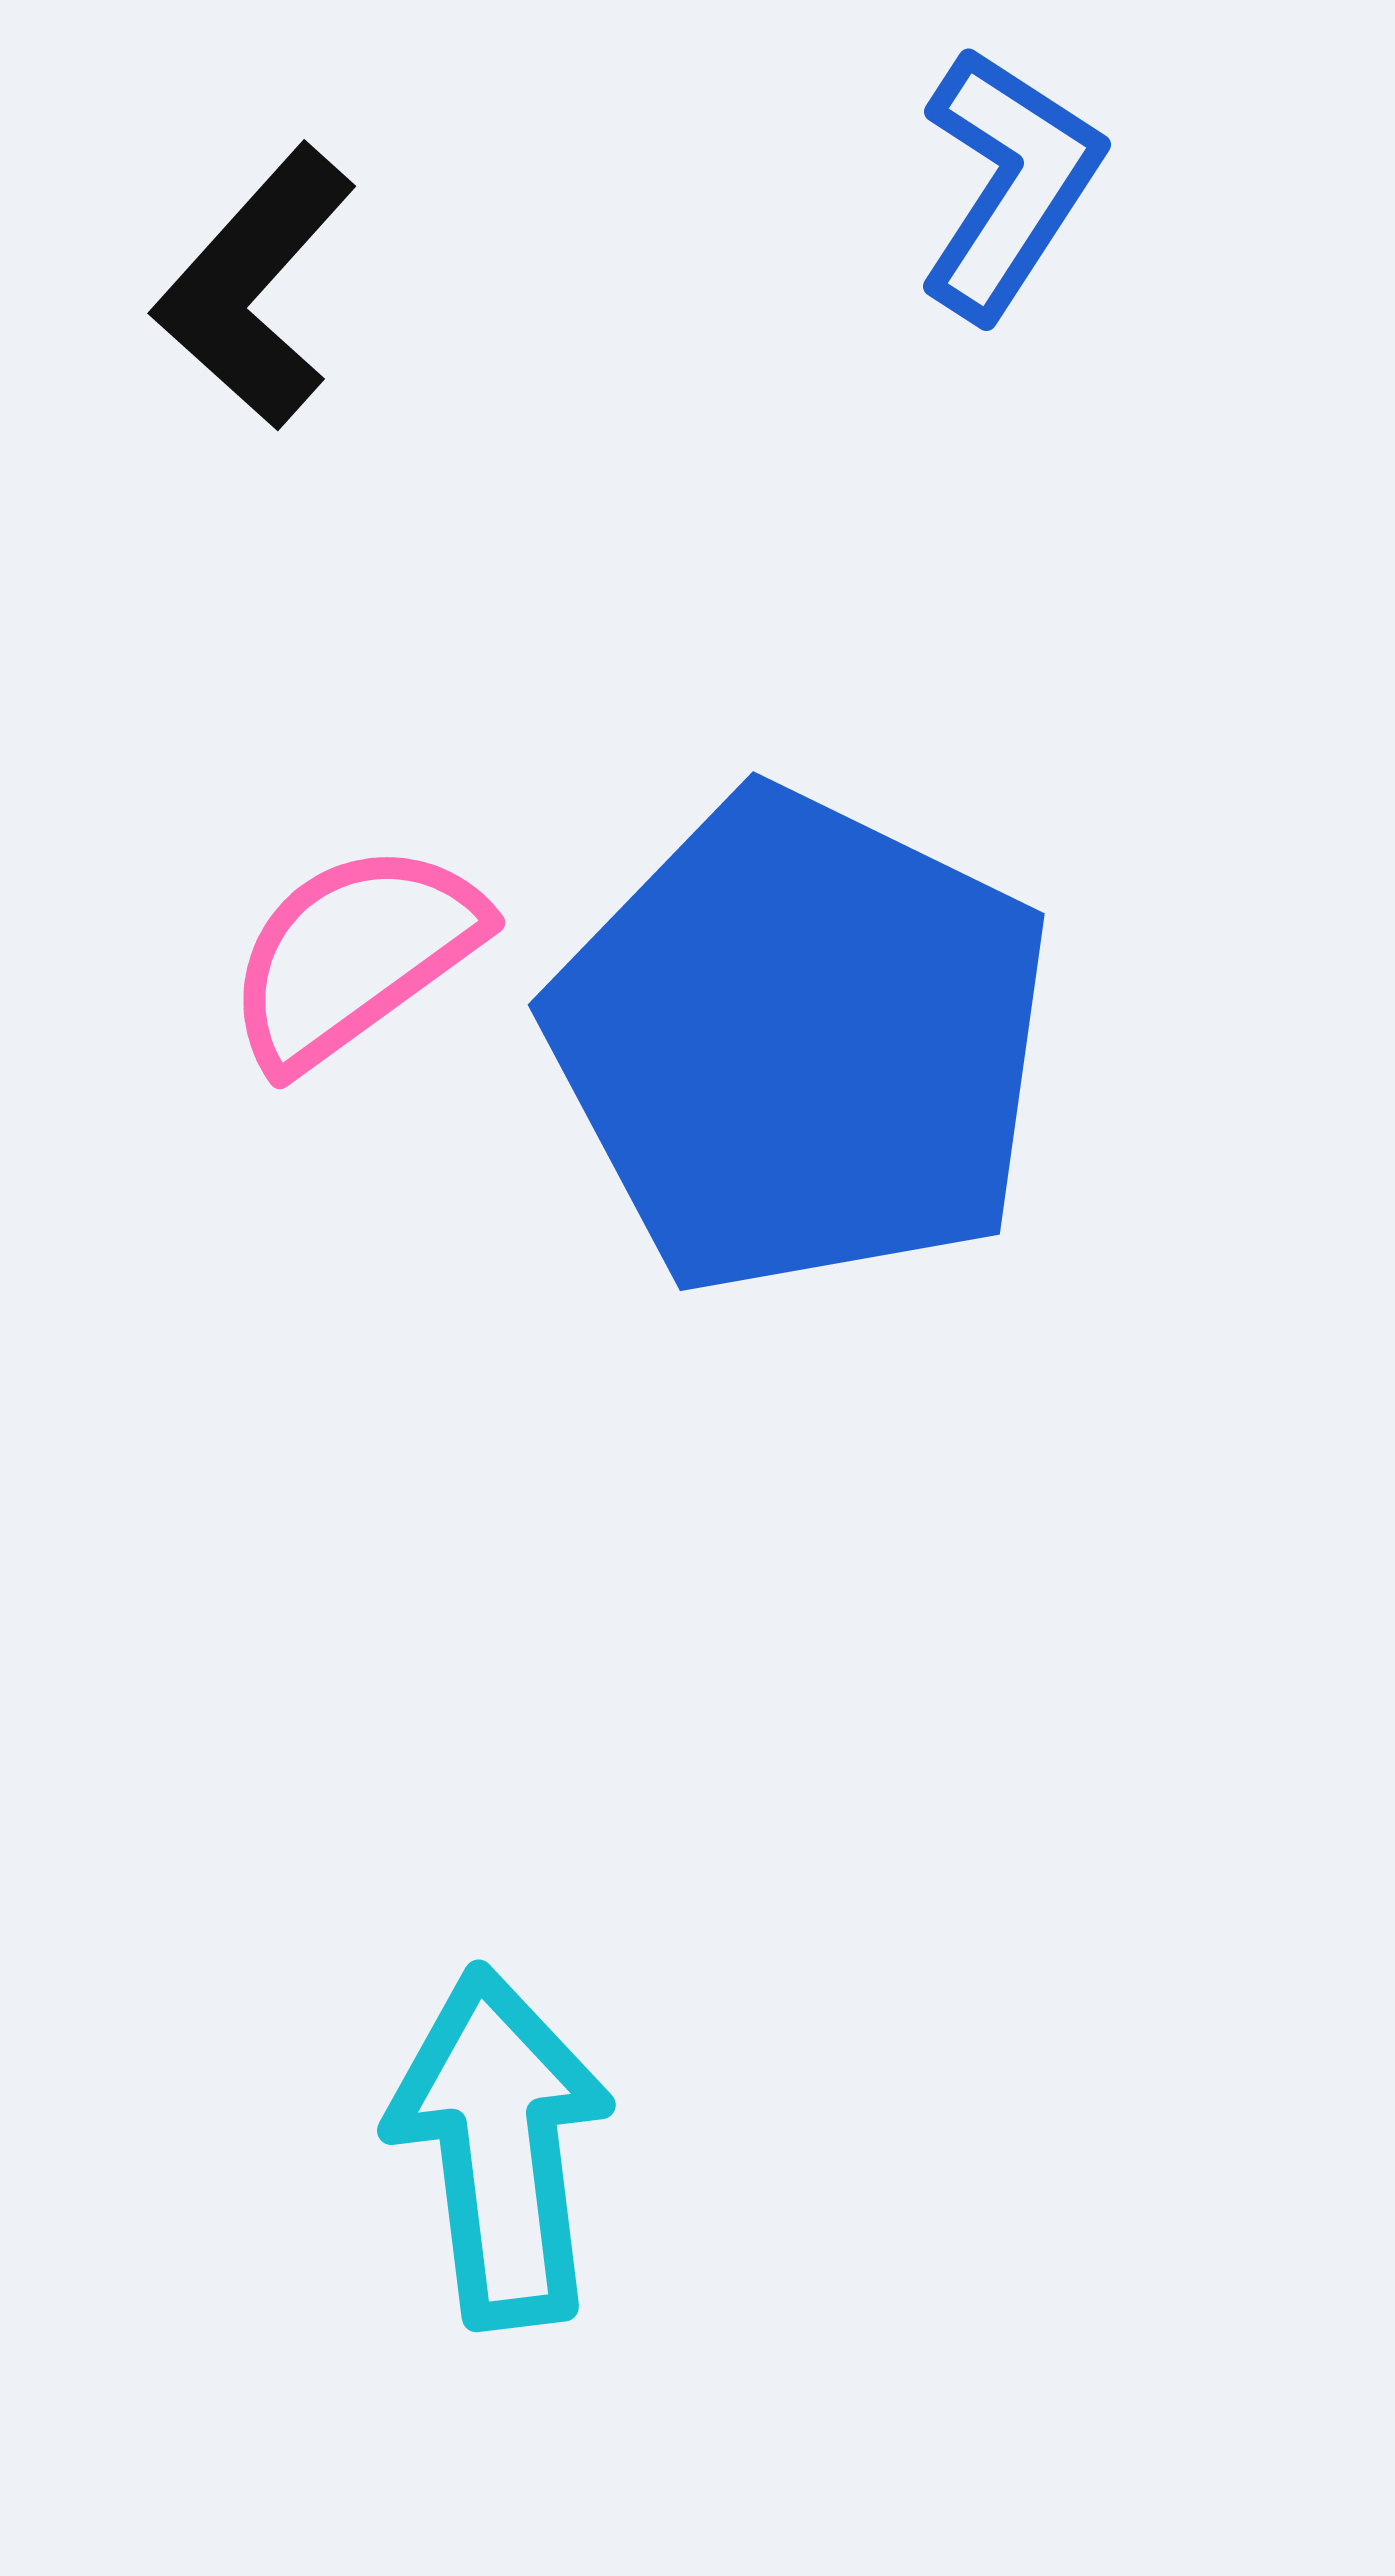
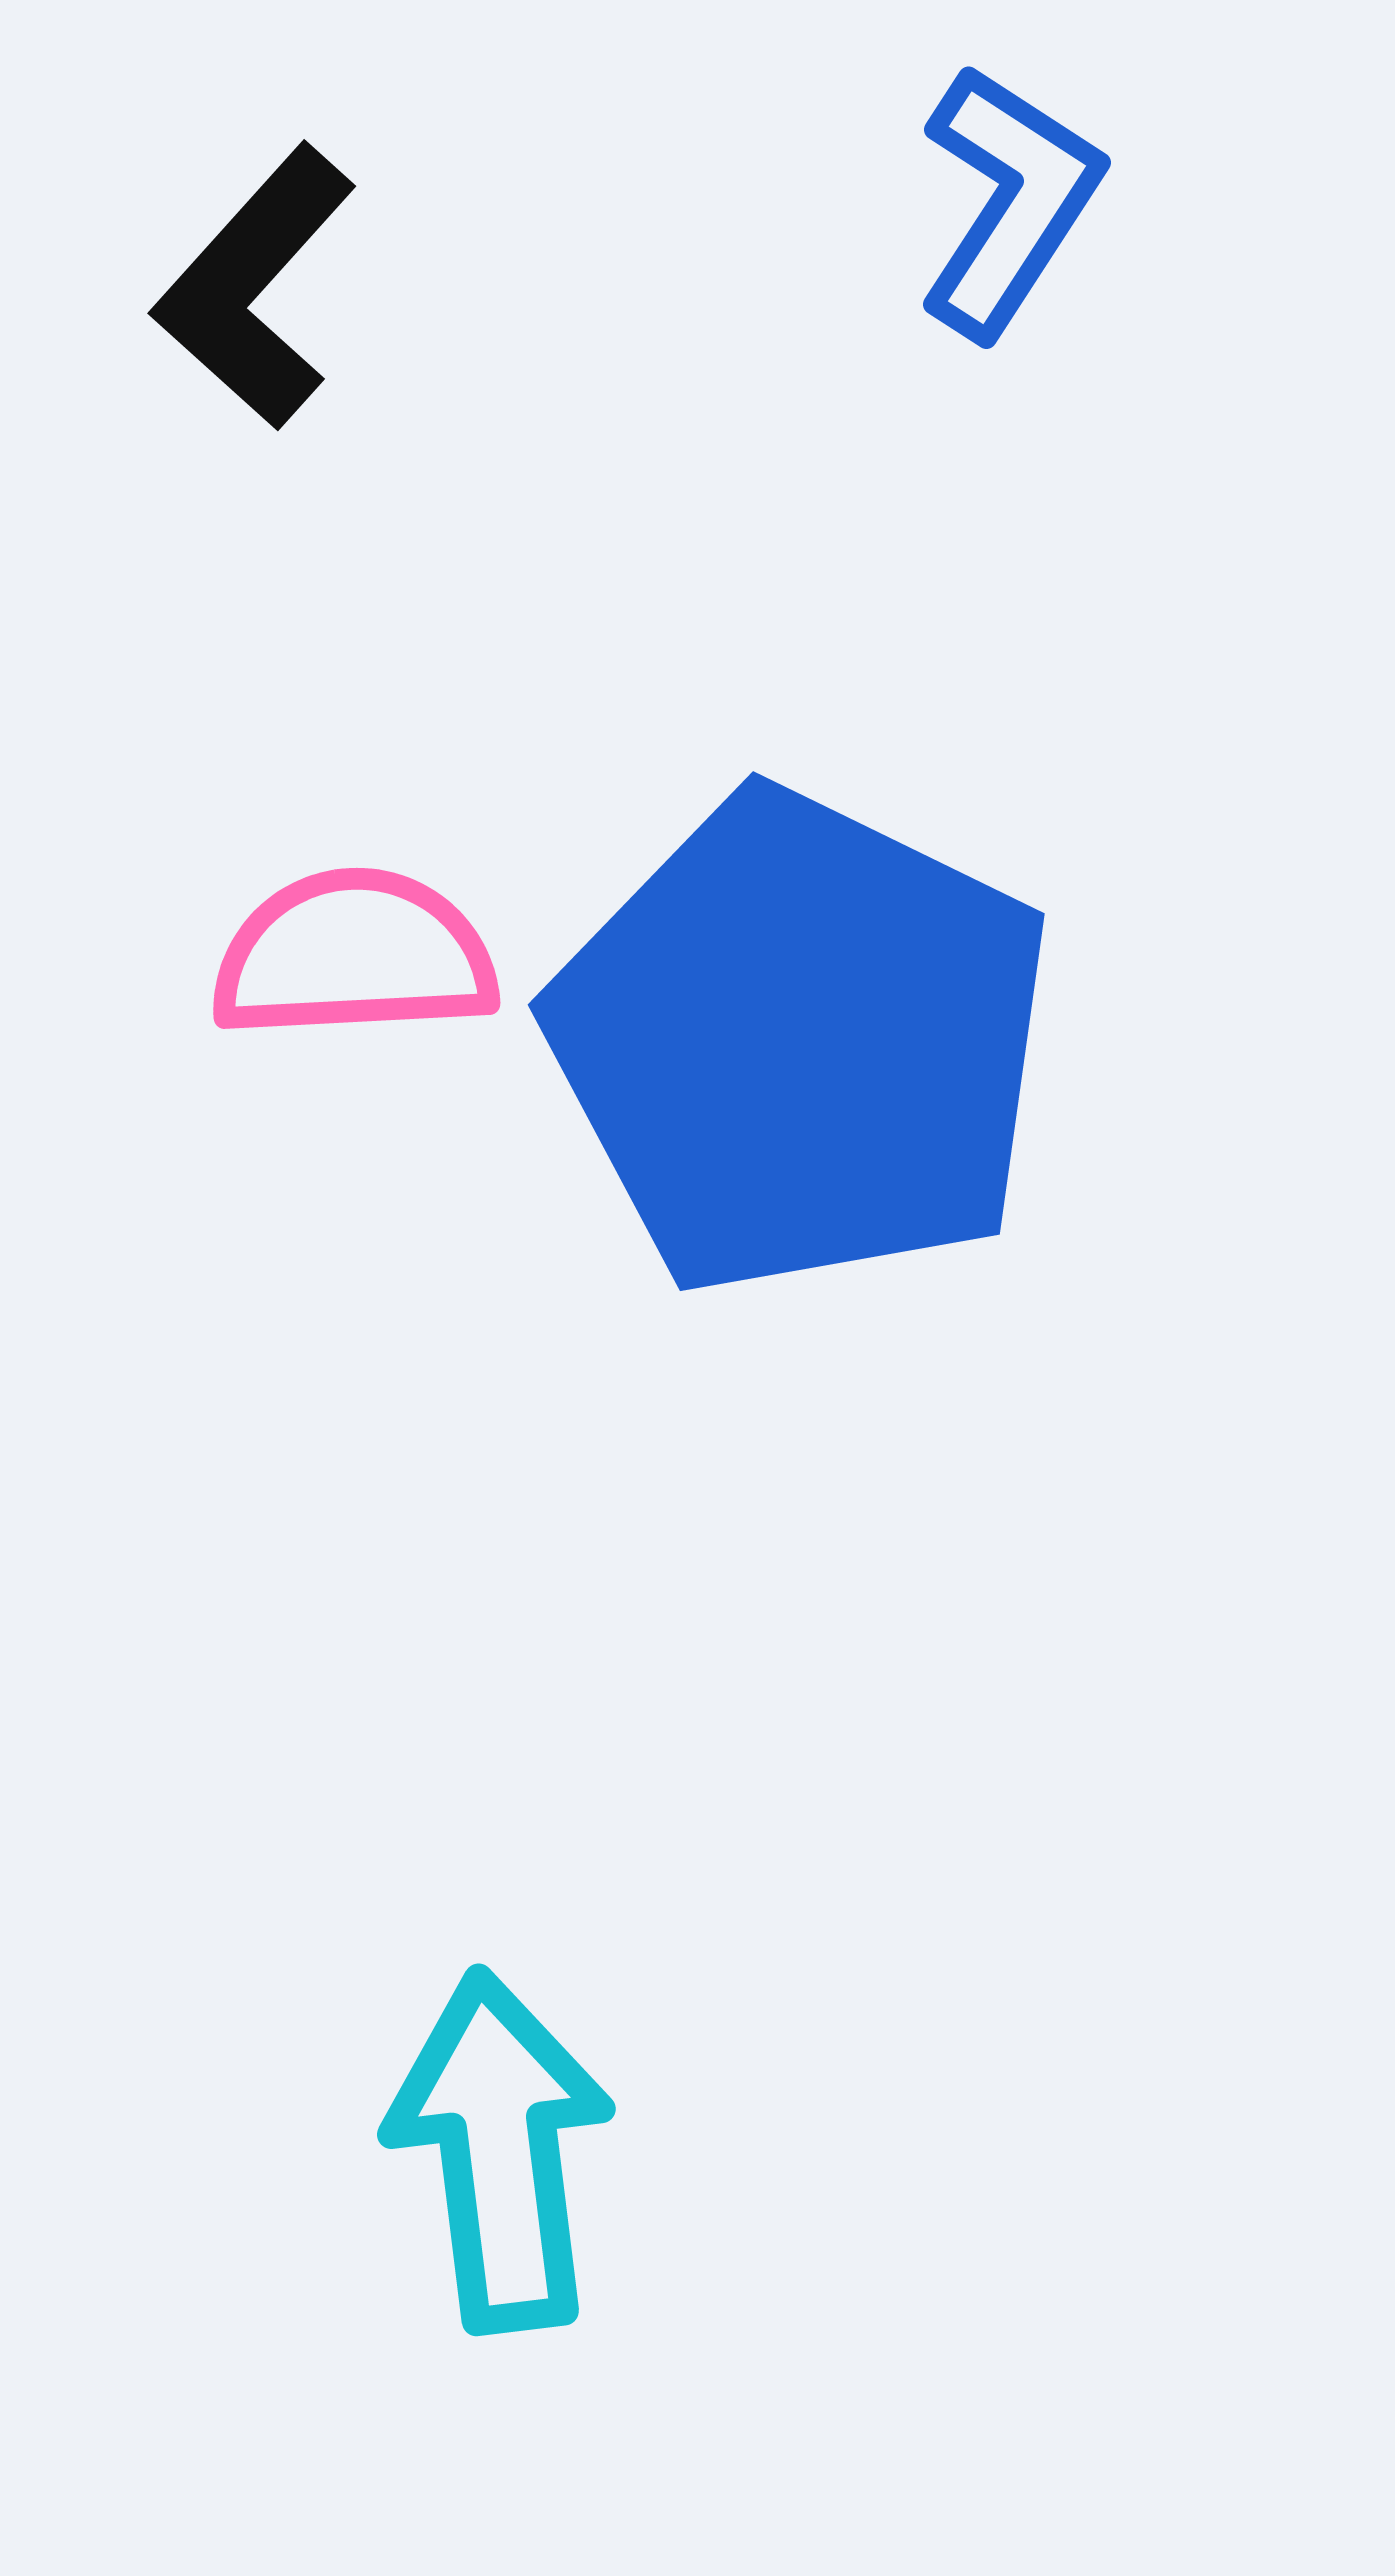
blue L-shape: moved 18 px down
pink semicircle: rotated 33 degrees clockwise
cyan arrow: moved 4 px down
